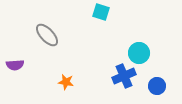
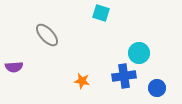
cyan square: moved 1 px down
purple semicircle: moved 1 px left, 2 px down
blue cross: rotated 15 degrees clockwise
orange star: moved 16 px right, 1 px up
blue circle: moved 2 px down
